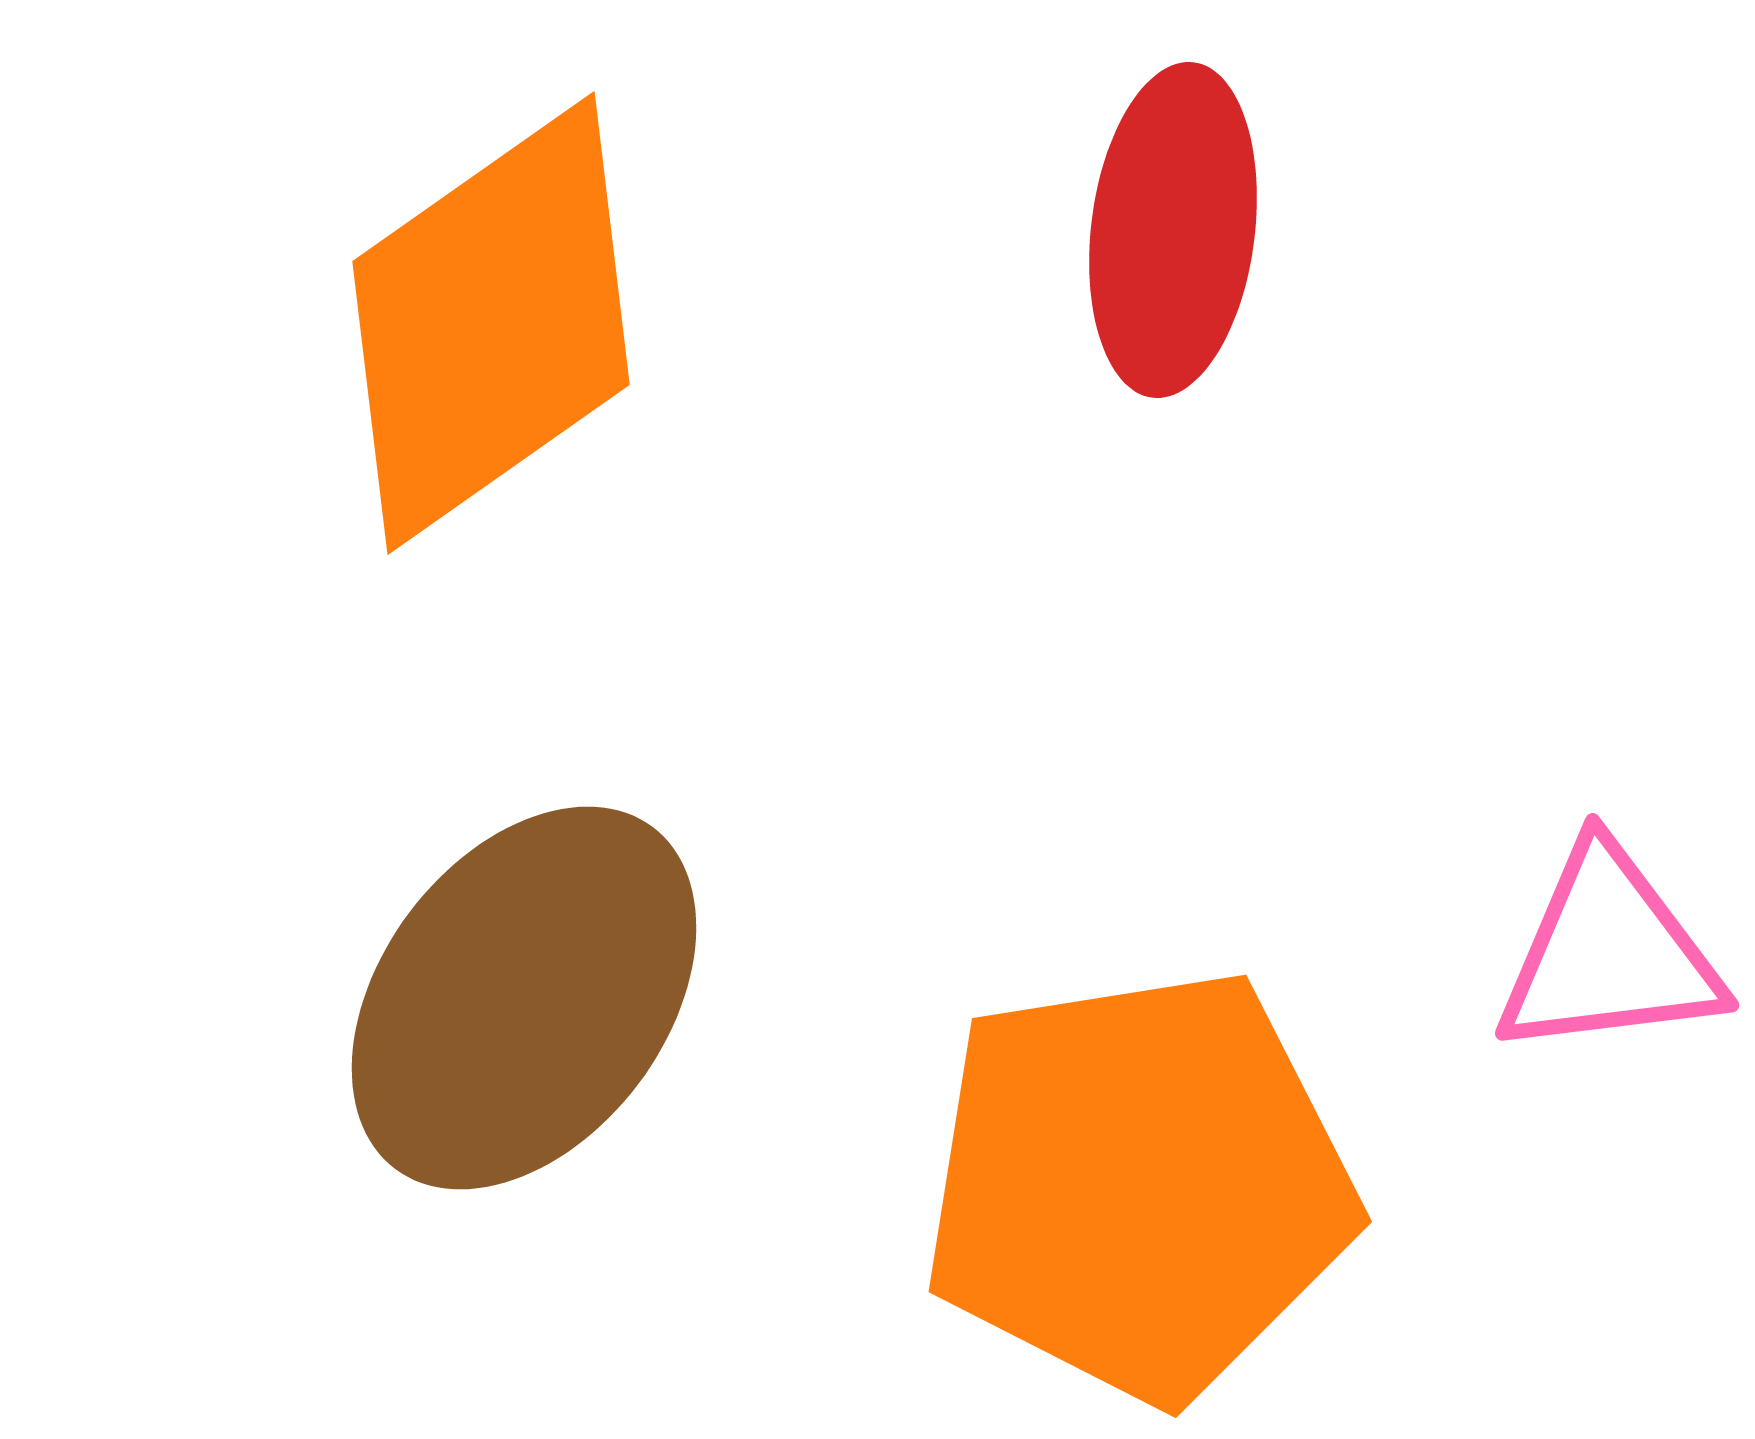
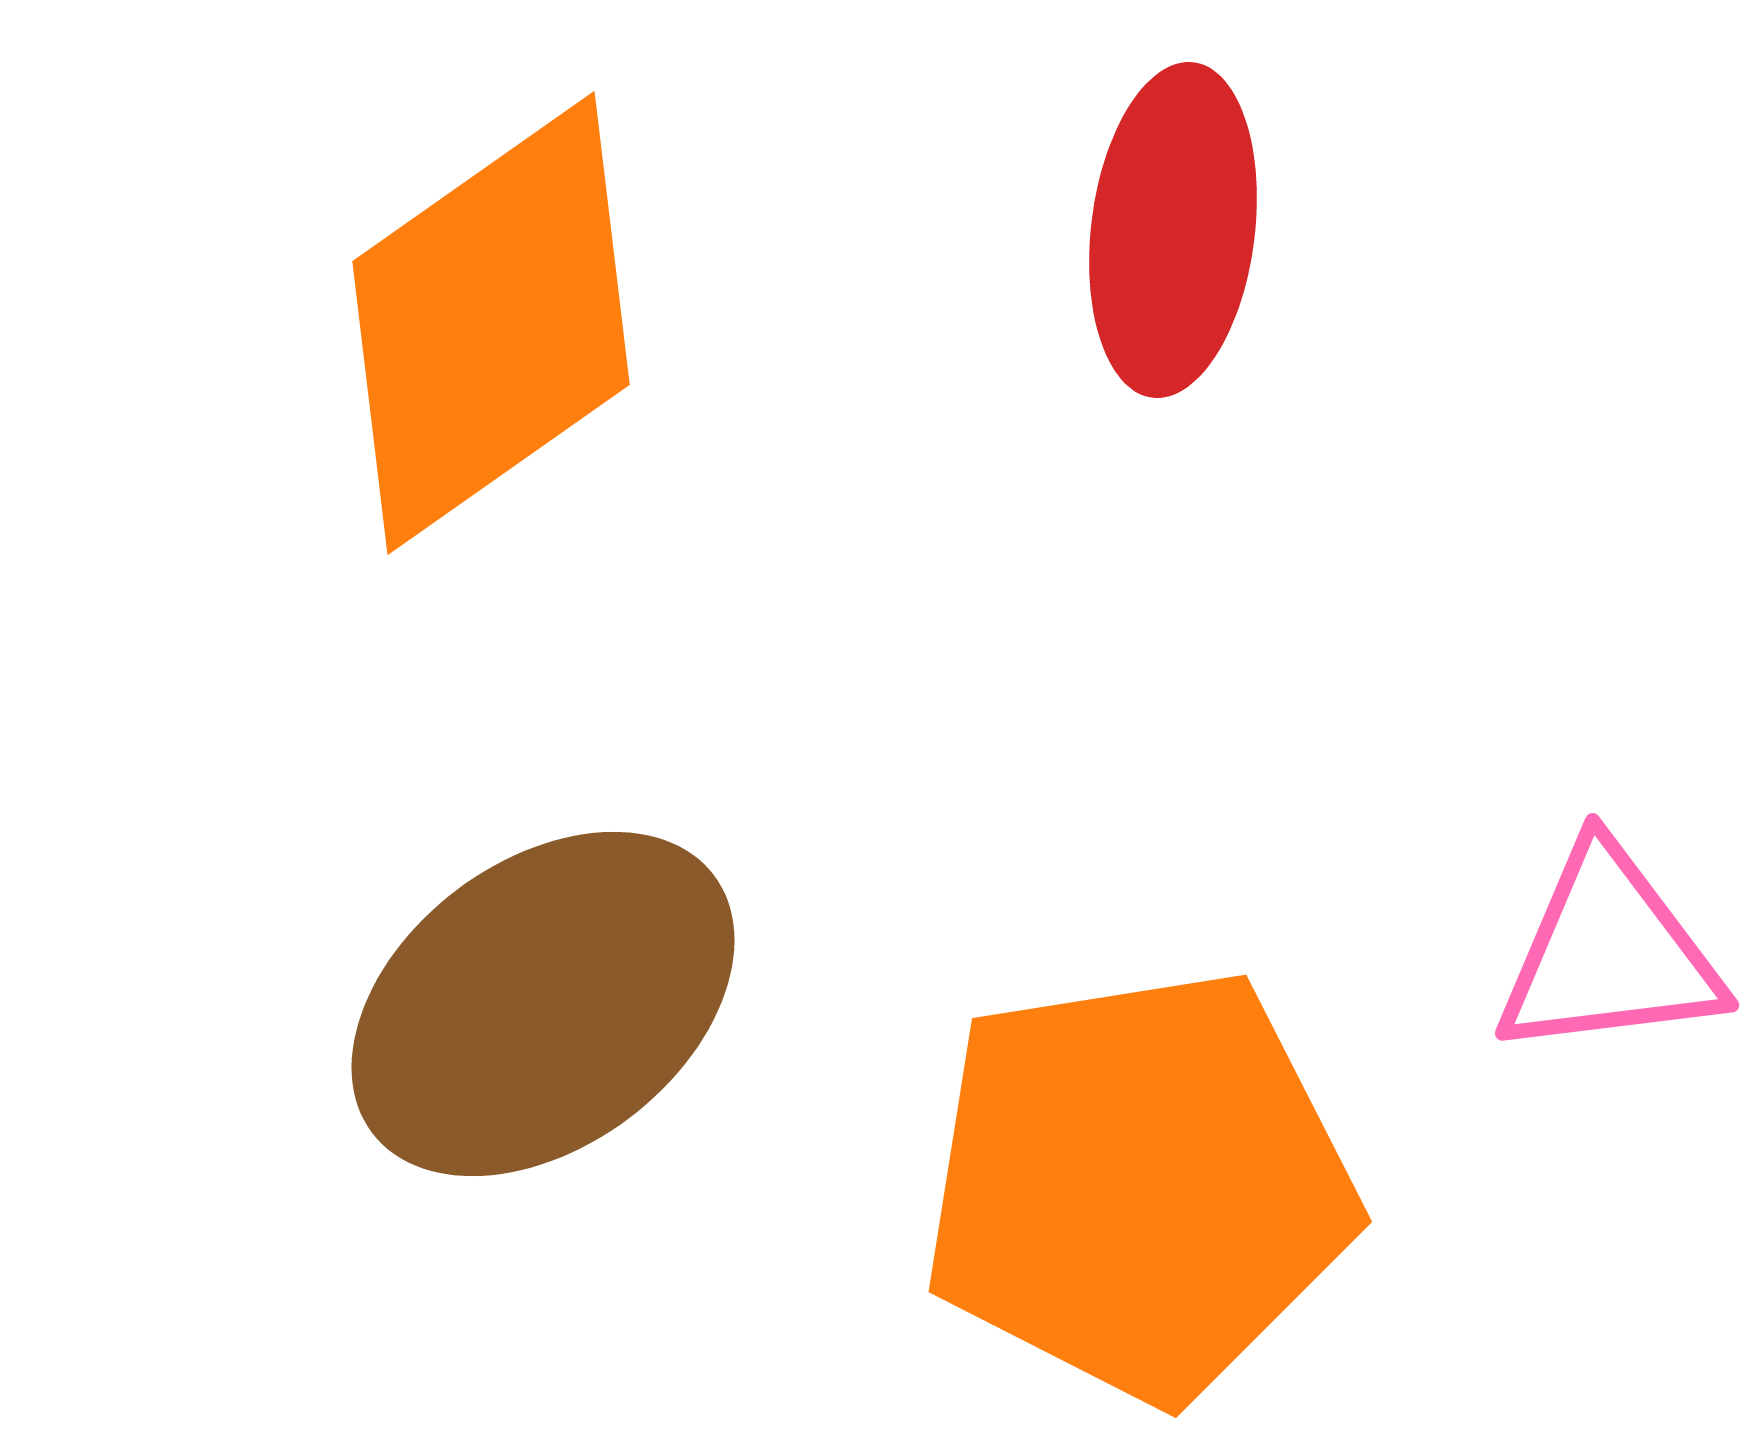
brown ellipse: moved 19 px right, 6 px down; rotated 16 degrees clockwise
